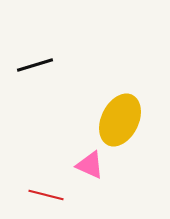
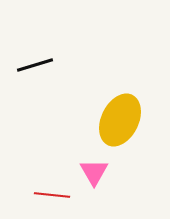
pink triangle: moved 4 px right, 7 px down; rotated 36 degrees clockwise
red line: moved 6 px right; rotated 8 degrees counterclockwise
